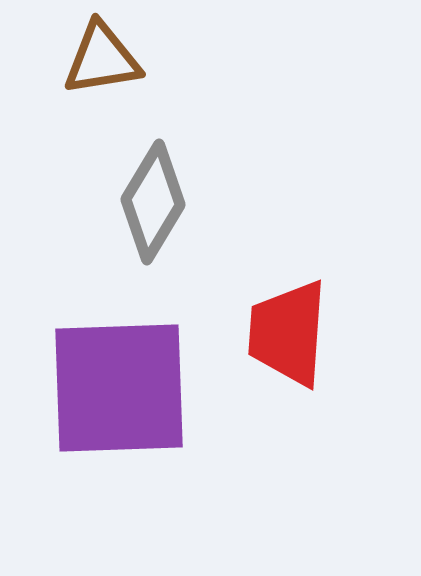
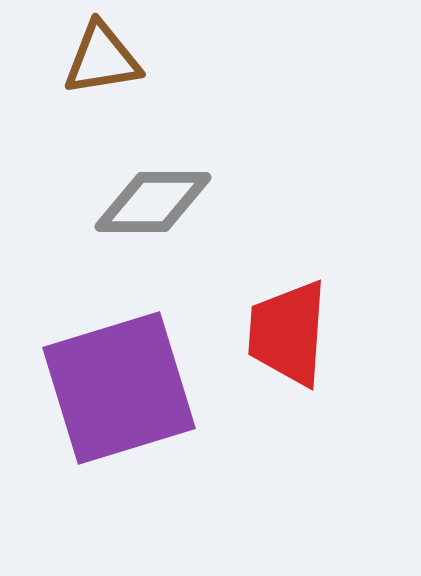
gray diamond: rotated 59 degrees clockwise
purple square: rotated 15 degrees counterclockwise
